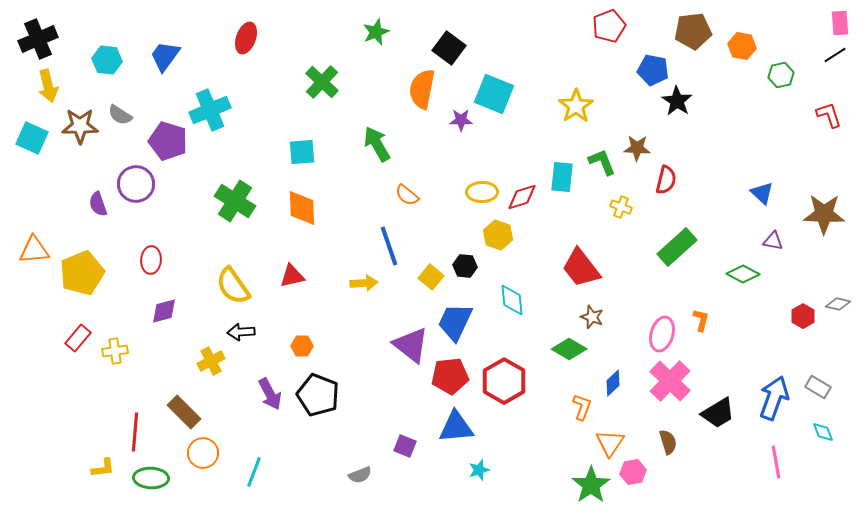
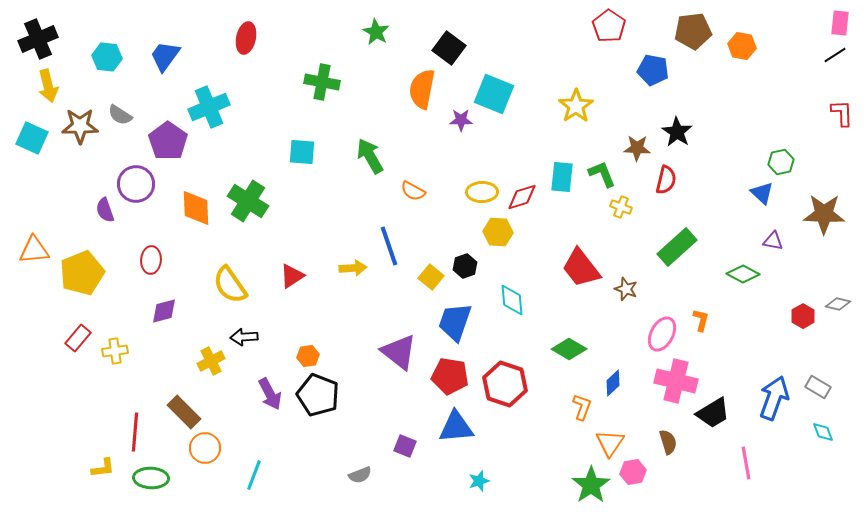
pink rectangle at (840, 23): rotated 10 degrees clockwise
red pentagon at (609, 26): rotated 16 degrees counterclockwise
green star at (376, 32): rotated 20 degrees counterclockwise
red ellipse at (246, 38): rotated 8 degrees counterclockwise
cyan hexagon at (107, 60): moved 3 px up
green hexagon at (781, 75): moved 87 px down
green cross at (322, 82): rotated 32 degrees counterclockwise
black star at (677, 101): moved 31 px down
cyan cross at (210, 110): moved 1 px left, 3 px up
red L-shape at (829, 115): moved 13 px right, 2 px up; rotated 16 degrees clockwise
purple pentagon at (168, 141): rotated 18 degrees clockwise
green arrow at (377, 144): moved 7 px left, 12 px down
cyan square at (302, 152): rotated 8 degrees clockwise
green L-shape at (602, 162): moved 12 px down
orange semicircle at (407, 195): moved 6 px right, 4 px up; rotated 10 degrees counterclockwise
green cross at (235, 201): moved 13 px right
purple semicircle at (98, 204): moved 7 px right, 6 px down
orange diamond at (302, 208): moved 106 px left
yellow hexagon at (498, 235): moved 3 px up; rotated 16 degrees counterclockwise
black hexagon at (465, 266): rotated 25 degrees counterclockwise
red triangle at (292, 276): rotated 20 degrees counterclockwise
yellow arrow at (364, 283): moved 11 px left, 15 px up
yellow semicircle at (233, 286): moved 3 px left, 1 px up
brown star at (592, 317): moved 34 px right, 28 px up
blue trapezoid at (455, 322): rotated 6 degrees counterclockwise
black arrow at (241, 332): moved 3 px right, 5 px down
pink ellipse at (662, 334): rotated 12 degrees clockwise
purple triangle at (411, 345): moved 12 px left, 7 px down
orange hexagon at (302, 346): moved 6 px right, 10 px down; rotated 10 degrees counterclockwise
red pentagon at (450, 376): rotated 15 degrees clockwise
red hexagon at (504, 381): moved 1 px right, 3 px down; rotated 12 degrees counterclockwise
pink cross at (670, 381): moved 6 px right; rotated 30 degrees counterclockwise
black trapezoid at (718, 413): moved 5 px left
orange circle at (203, 453): moved 2 px right, 5 px up
pink line at (776, 462): moved 30 px left, 1 px down
cyan star at (479, 470): moved 11 px down
cyan line at (254, 472): moved 3 px down
